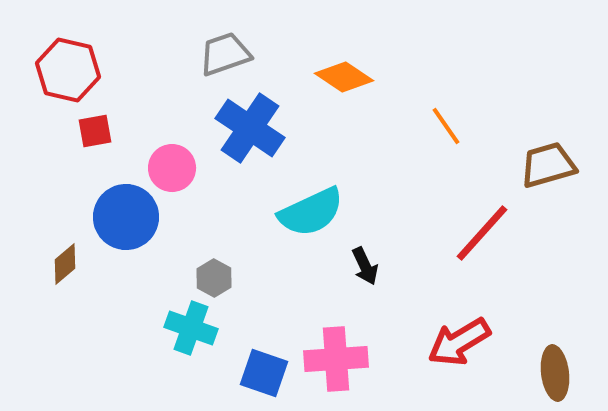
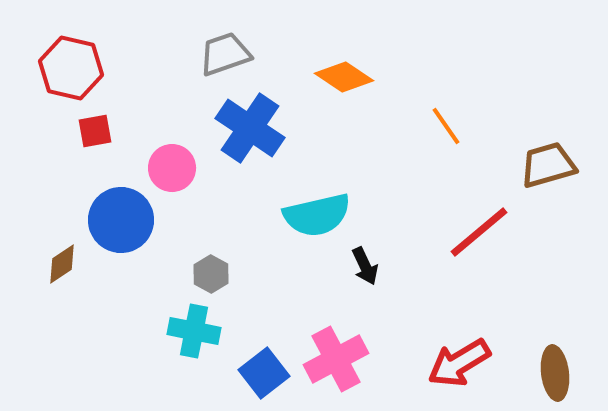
red hexagon: moved 3 px right, 2 px up
cyan semicircle: moved 6 px right, 3 px down; rotated 12 degrees clockwise
blue circle: moved 5 px left, 3 px down
red line: moved 3 px left, 1 px up; rotated 8 degrees clockwise
brown diamond: moved 3 px left; rotated 6 degrees clockwise
gray hexagon: moved 3 px left, 4 px up
cyan cross: moved 3 px right, 3 px down; rotated 9 degrees counterclockwise
red arrow: moved 21 px down
pink cross: rotated 24 degrees counterclockwise
blue square: rotated 33 degrees clockwise
